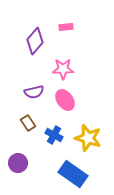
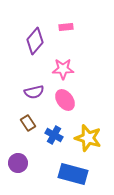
blue rectangle: rotated 20 degrees counterclockwise
